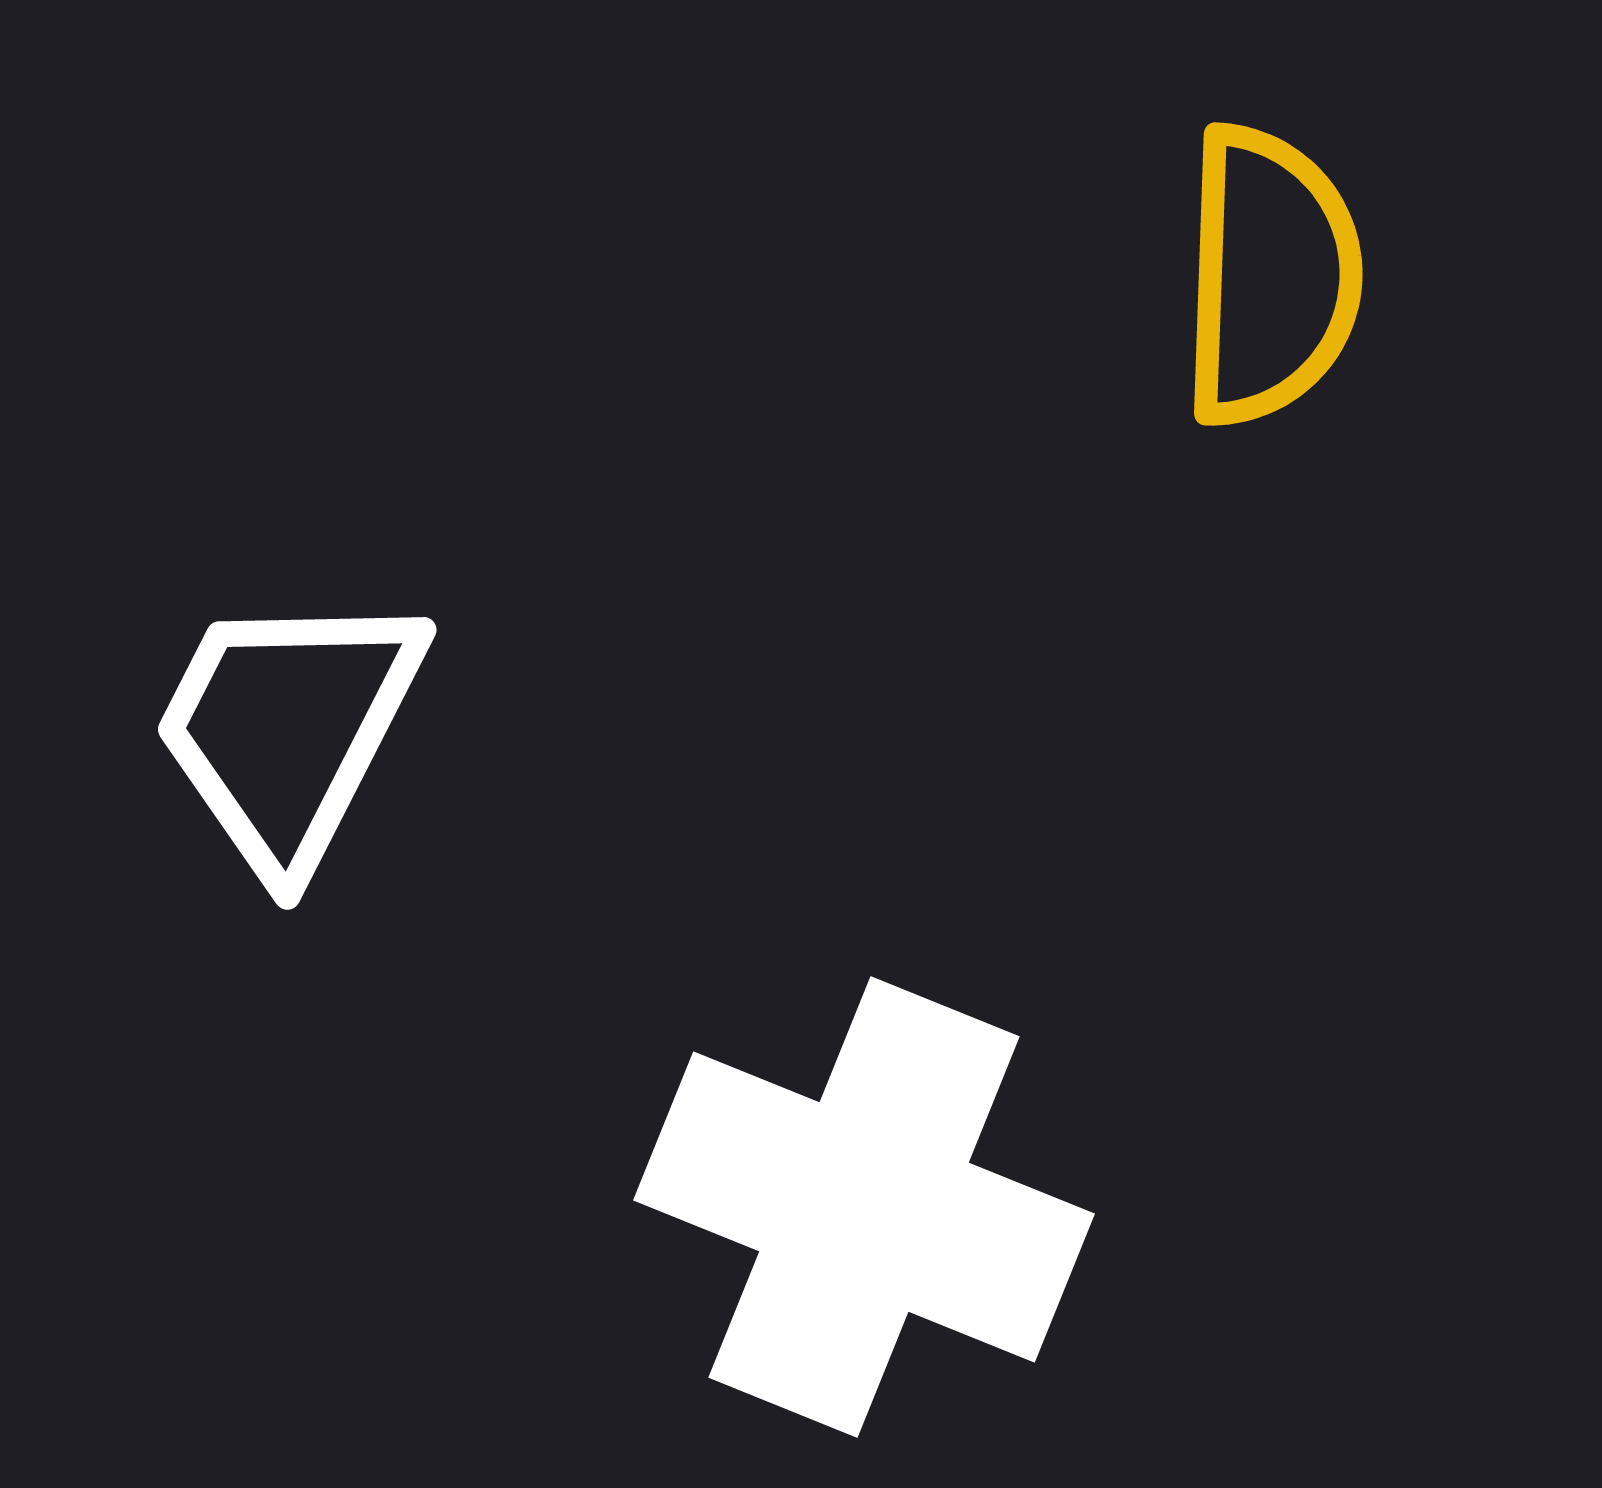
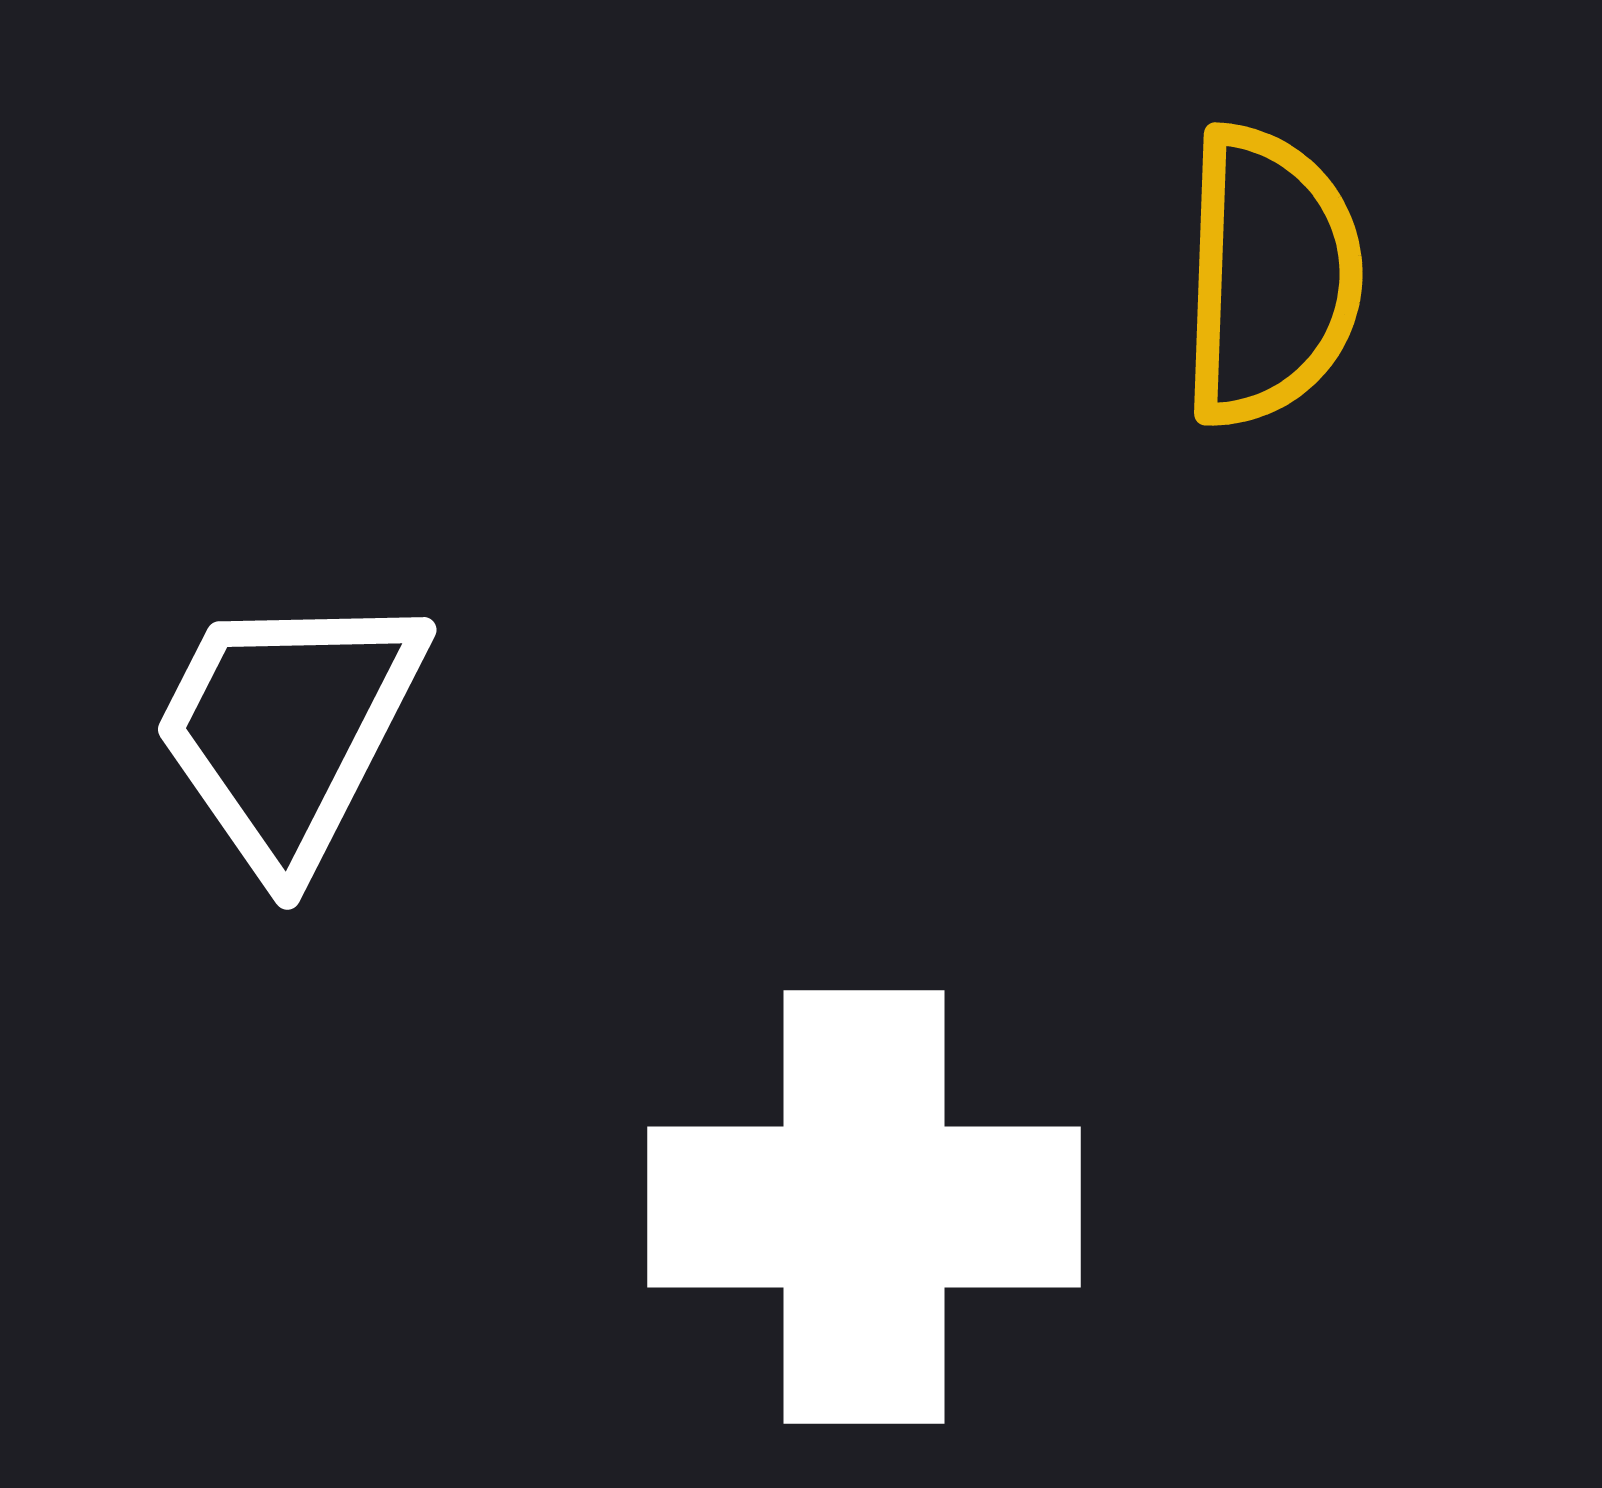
white cross: rotated 22 degrees counterclockwise
